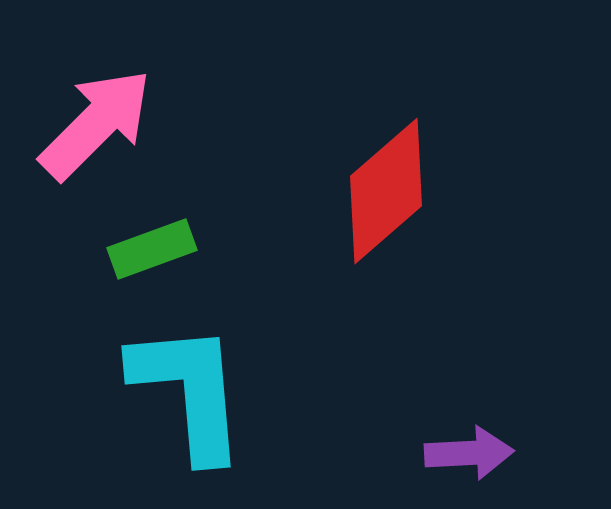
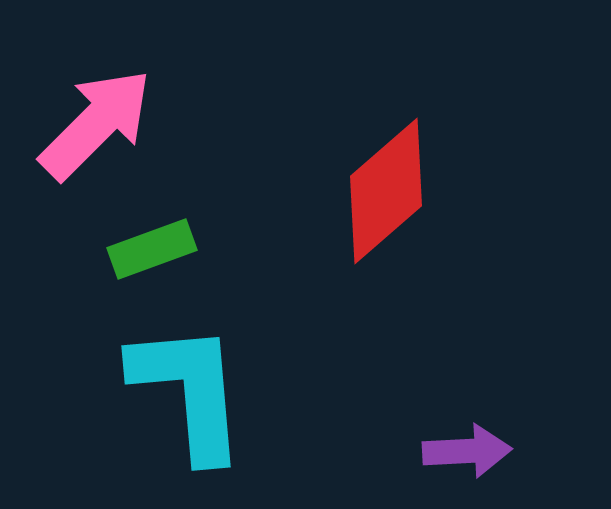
purple arrow: moved 2 px left, 2 px up
